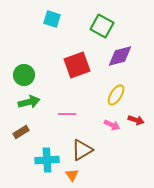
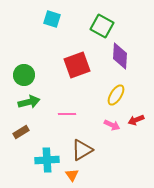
purple diamond: rotated 72 degrees counterclockwise
red arrow: rotated 140 degrees clockwise
